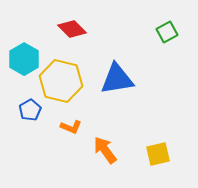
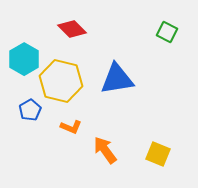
green square: rotated 35 degrees counterclockwise
yellow square: rotated 35 degrees clockwise
